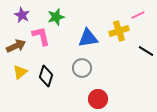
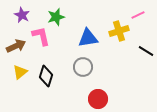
gray circle: moved 1 px right, 1 px up
